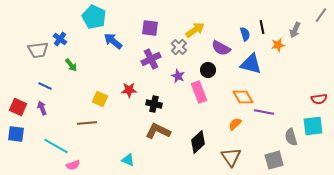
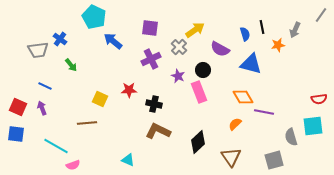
purple semicircle: moved 1 px left, 1 px down
black circle: moved 5 px left
